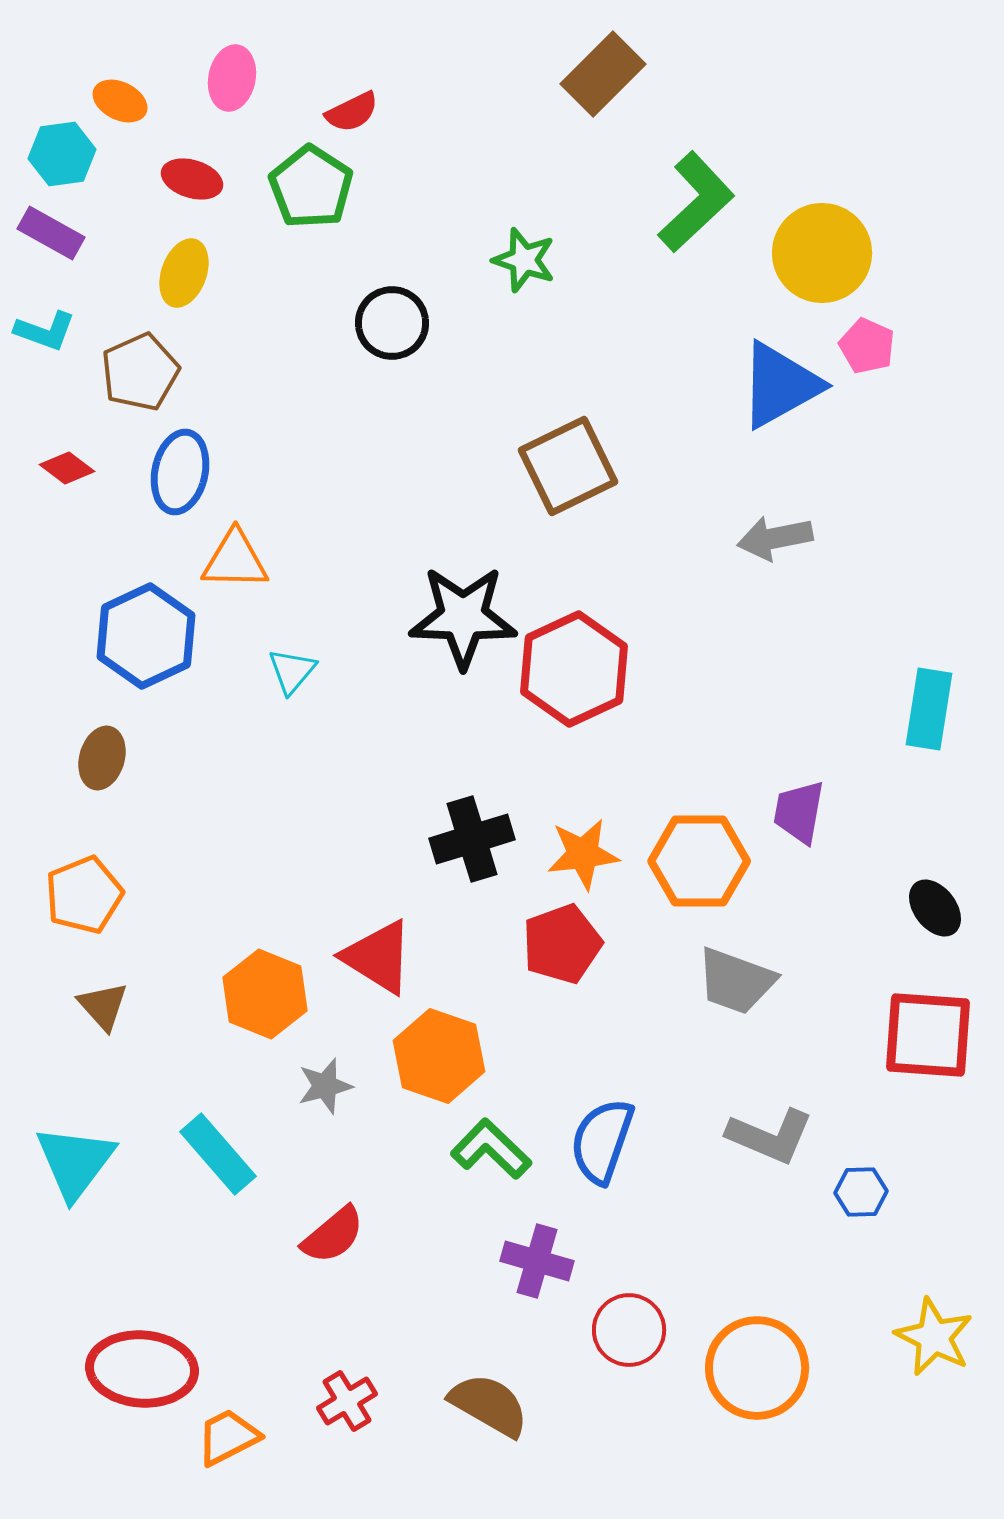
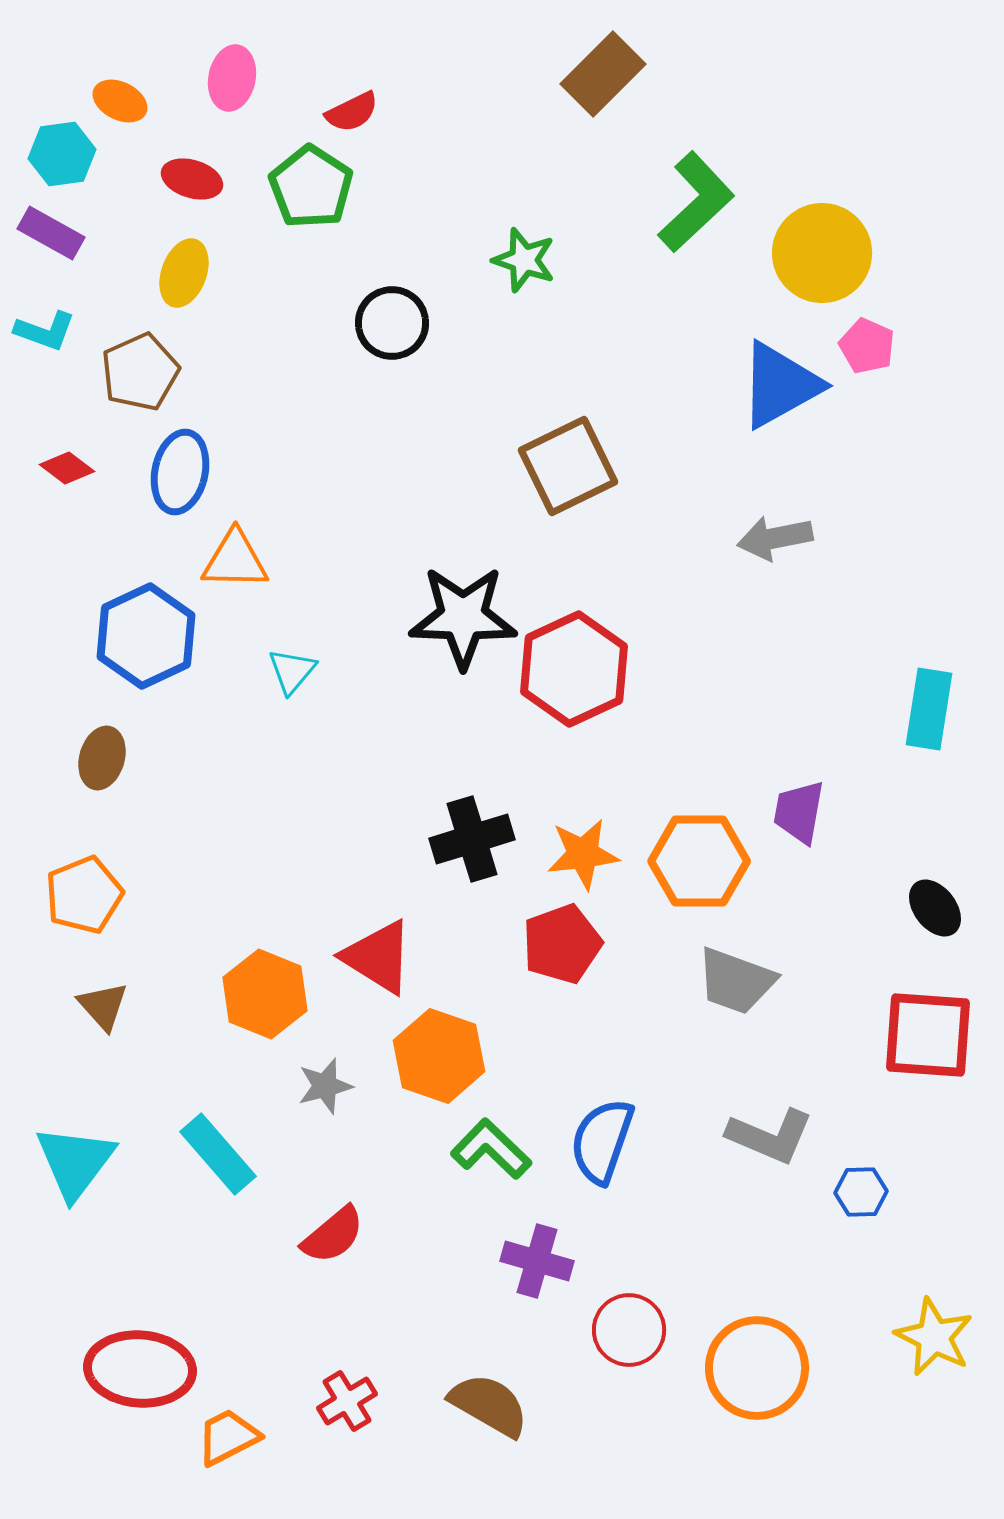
red ellipse at (142, 1369): moved 2 px left
